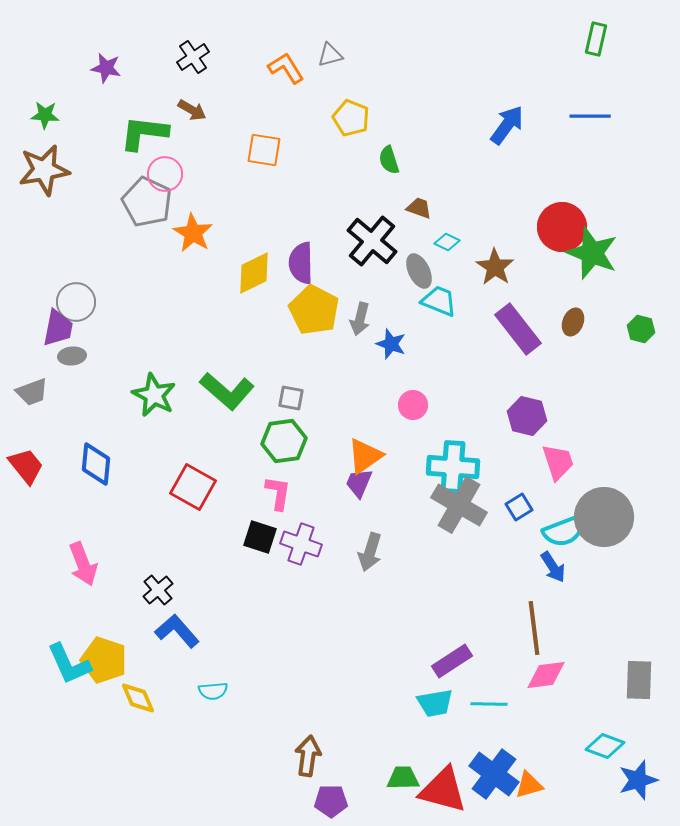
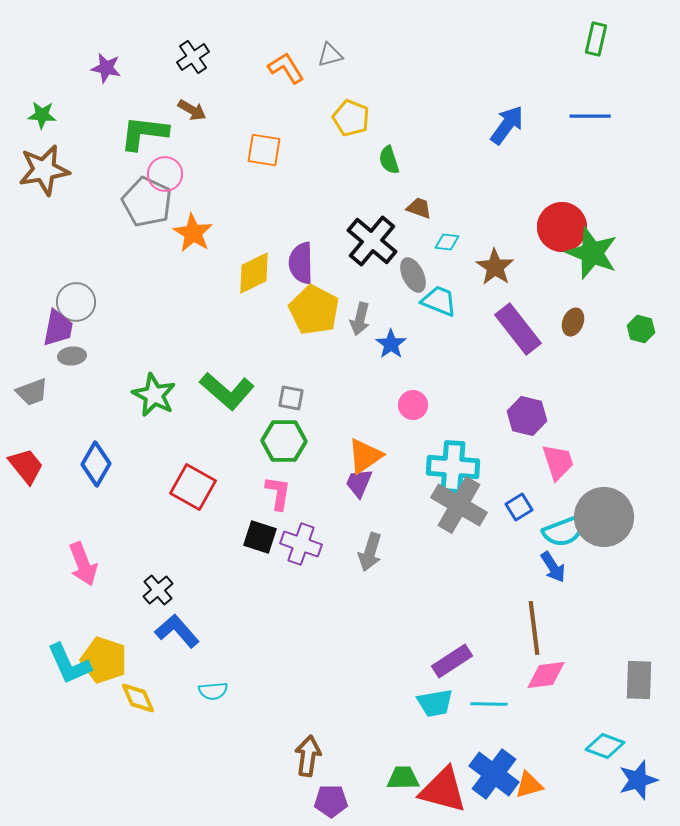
green star at (45, 115): moved 3 px left
cyan diamond at (447, 242): rotated 20 degrees counterclockwise
gray ellipse at (419, 271): moved 6 px left, 4 px down
blue star at (391, 344): rotated 16 degrees clockwise
green hexagon at (284, 441): rotated 9 degrees clockwise
blue diamond at (96, 464): rotated 24 degrees clockwise
